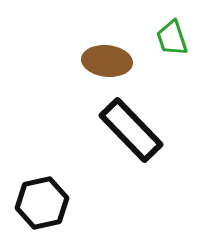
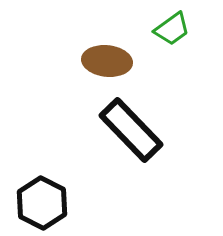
green trapezoid: moved 9 px up; rotated 108 degrees counterclockwise
black hexagon: rotated 21 degrees counterclockwise
